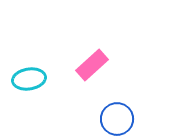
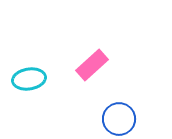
blue circle: moved 2 px right
